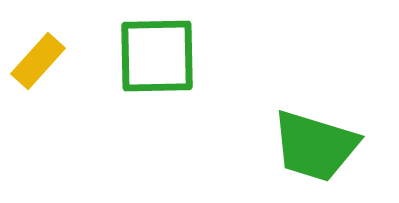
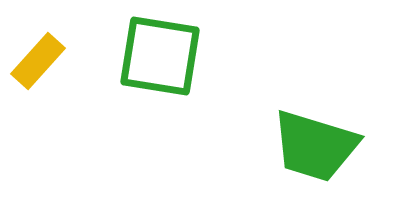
green square: moved 3 px right; rotated 10 degrees clockwise
